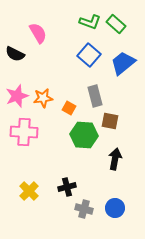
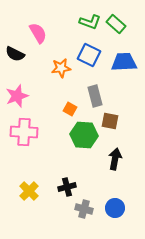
blue square: rotated 15 degrees counterclockwise
blue trapezoid: moved 1 px right, 1 px up; rotated 36 degrees clockwise
orange star: moved 18 px right, 30 px up
orange square: moved 1 px right, 1 px down
